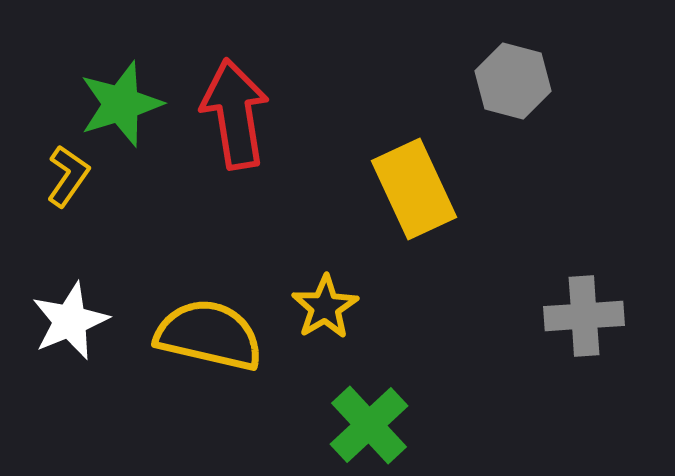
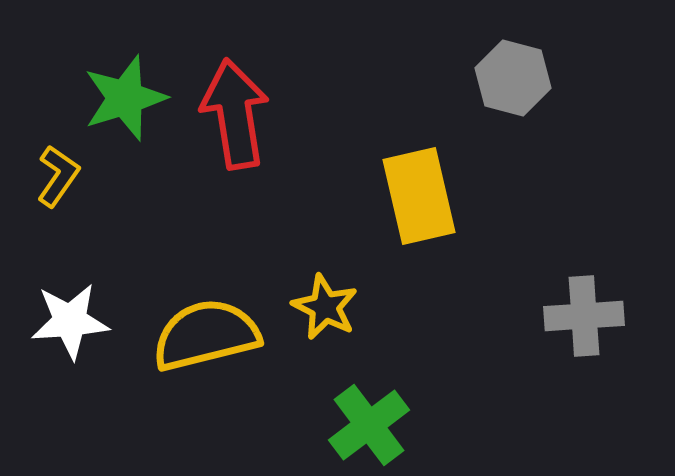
gray hexagon: moved 3 px up
green star: moved 4 px right, 6 px up
yellow L-shape: moved 10 px left
yellow rectangle: moved 5 px right, 7 px down; rotated 12 degrees clockwise
yellow star: rotated 14 degrees counterclockwise
white star: rotated 18 degrees clockwise
yellow semicircle: moved 3 px left; rotated 27 degrees counterclockwise
green cross: rotated 6 degrees clockwise
